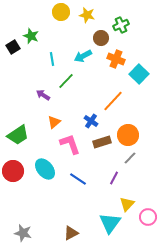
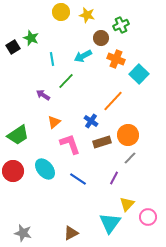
green star: moved 2 px down
